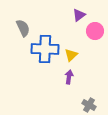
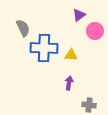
blue cross: moved 1 px left, 1 px up
yellow triangle: rotated 48 degrees clockwise
purple arrow: moved 6 px down
gray cross: rotated 24 degrees counterclockwise
